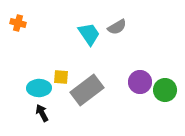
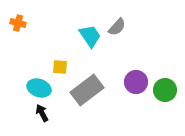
gray semicircle: rotated 18 degrees counterclockwise
cyan trapezoid: moved 1 px right, 2 px down
yellow square: moved 1 px left, 10 px up
purple circle: moved 4 px left
cyan ellipse: rotated 20 degrees clockwise
